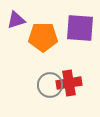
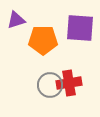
orange pentagon: moved 3 px down
